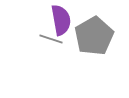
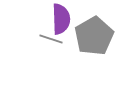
purple semicircle: moved 1 px up; rotated 8 degrees clockwise
